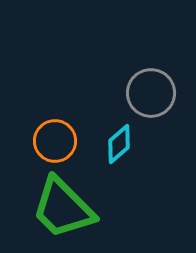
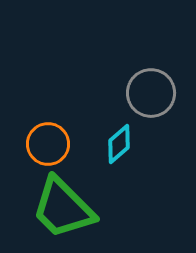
orange circle: moved 7 px left, 3 px down
